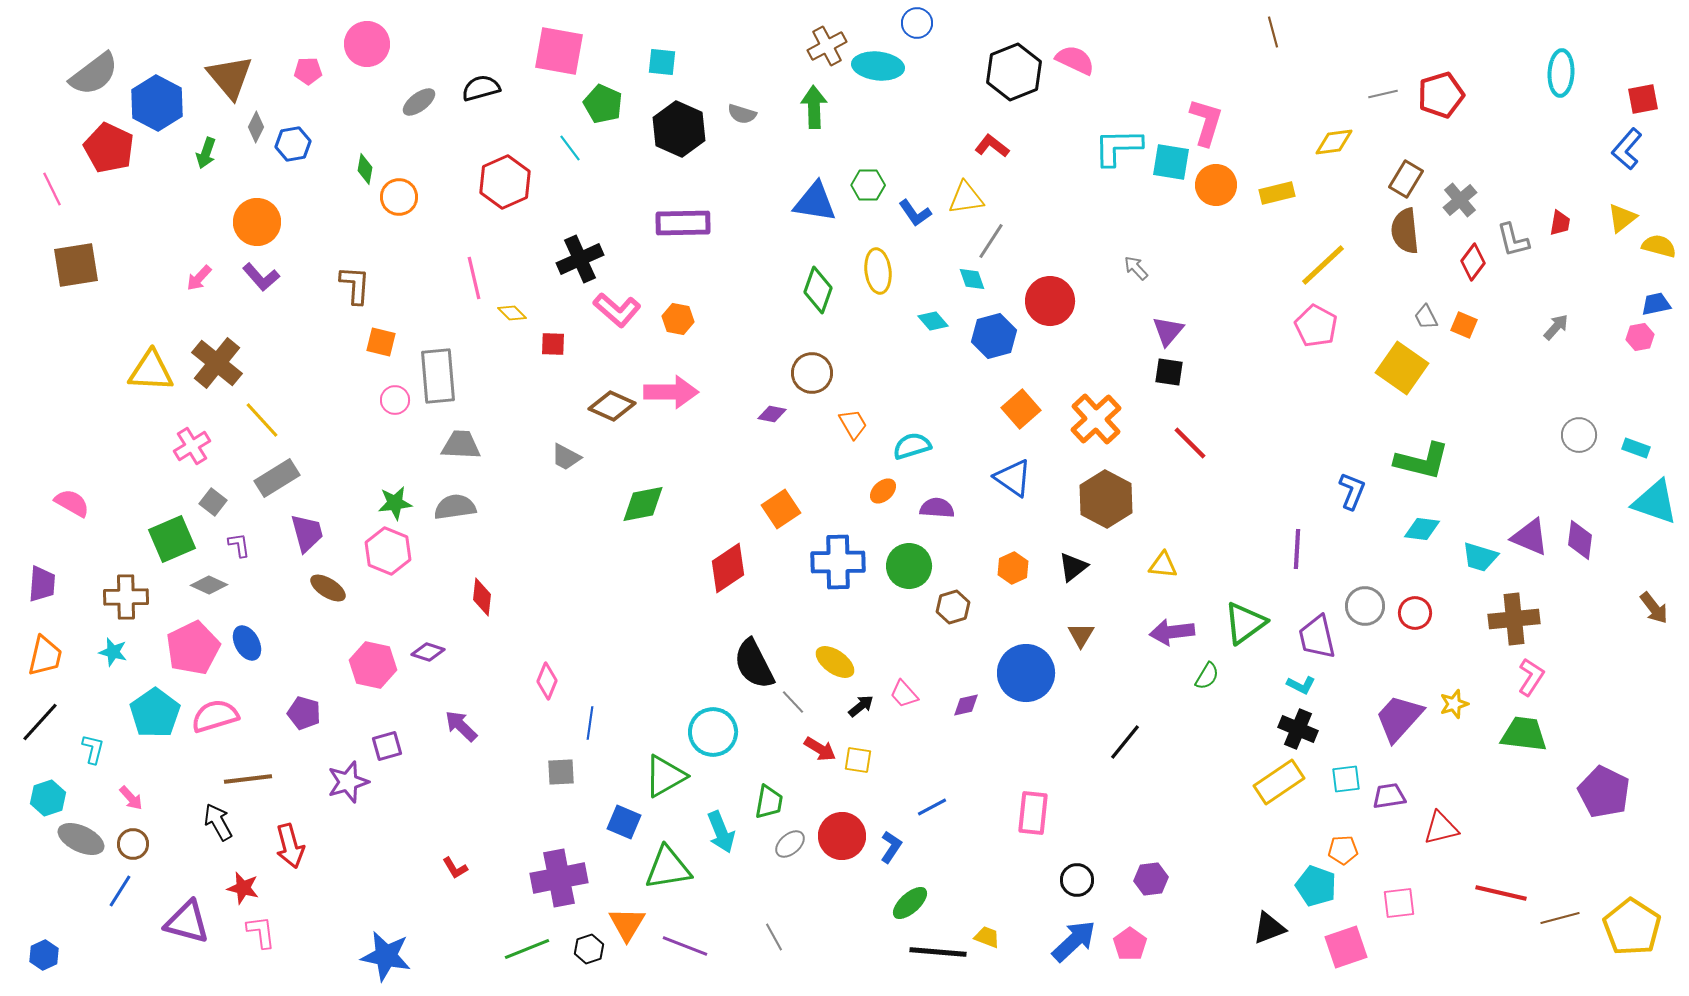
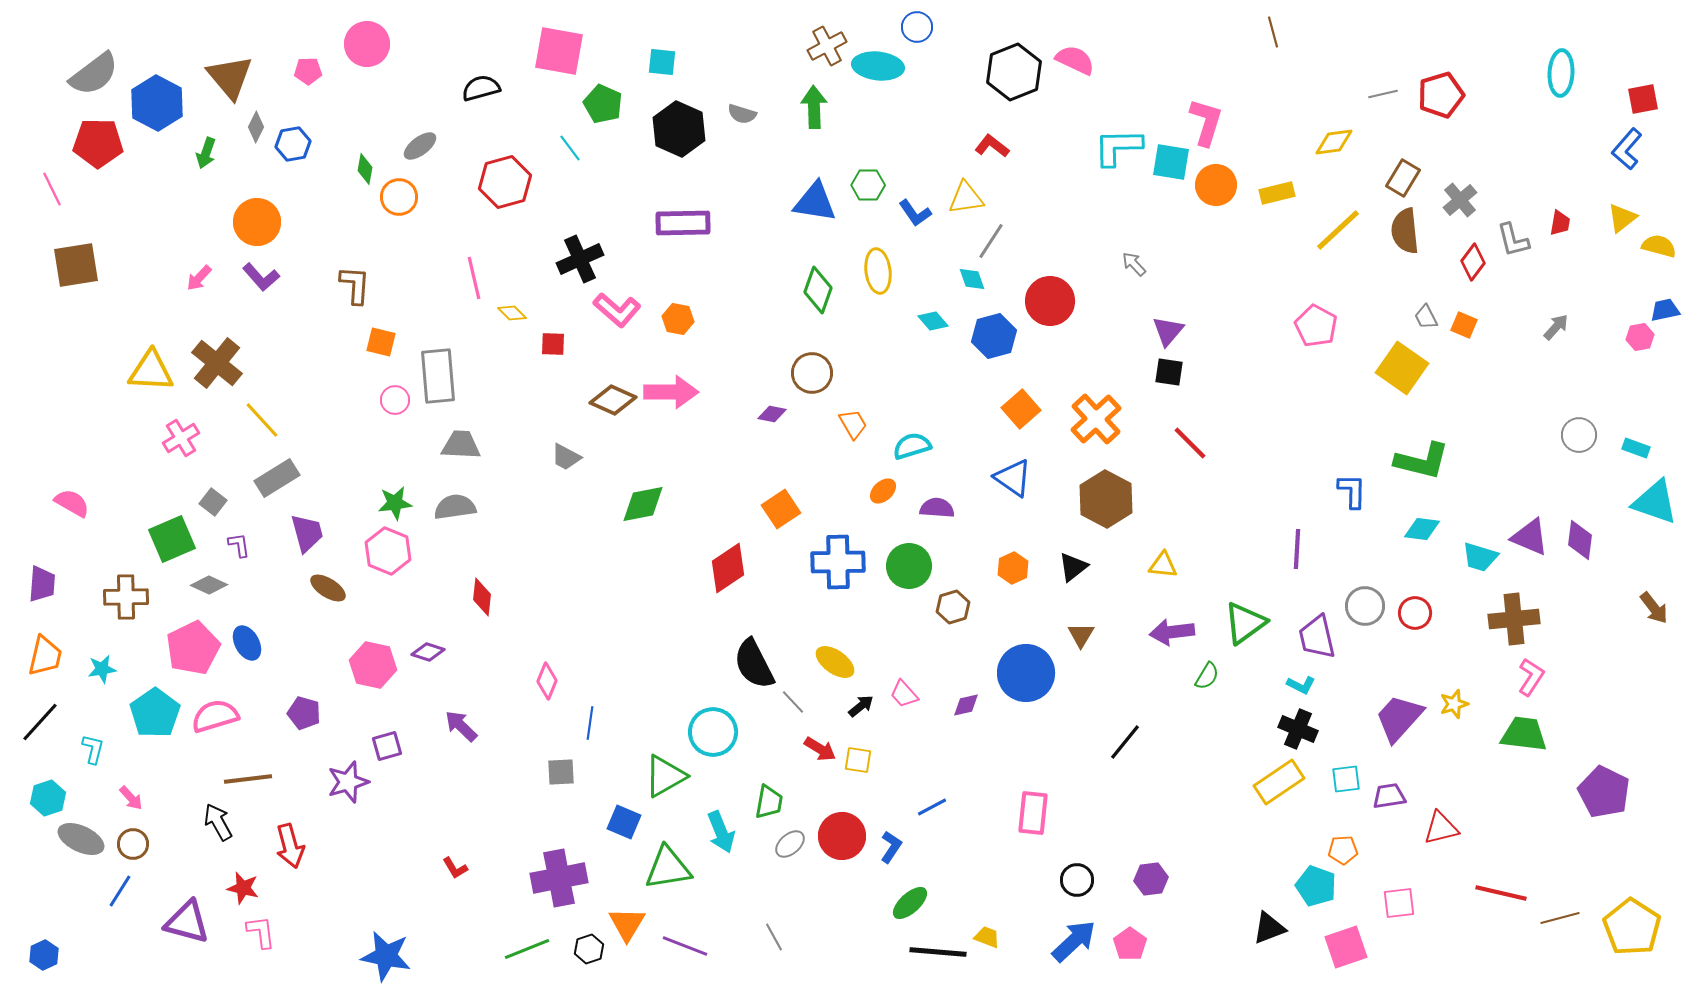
blue circle at (917, 23): moved 4 px down
gray ellipse at (419, 102): moved 1 px right, 44 px down
red pentagon at (109, 148): moved 11 px left, 5 px up; rotated 24 degrees counterclockwise
brown rectangle at (1406, 179): moved 3 px left, 1 px up
red hexagon at (505, 182): rotated 9 degrees clockwise
yellow line at (1323, 265): moved 15 px right, 35 px up
gray arrow at (1136, 268): moved 2 px left, 4 px up
blue trapezoid at (1656, 304): moved 9 px right, 6 px down
brown diamond at (612, 406): moved 1 px right, 6 px up
pink cross at (192, 446): moved 11 px left, 8 px up
blue L-shape at (1352, 491): rotated 21 degrees counterclockwise
cyan star at (113, 652): moved 11 px left, 17 px down; rotated 24 degrees counterclockwise
